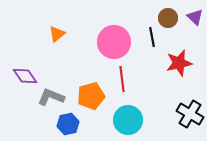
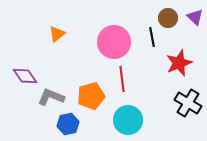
red star: rotated 8 degrees counterclockwise
black cross: moved 2 px left, 11 px up
